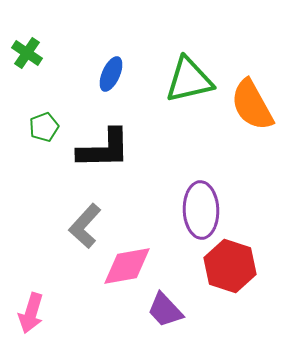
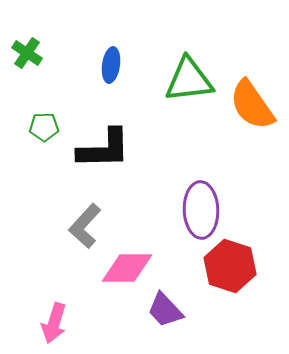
blue ellipse: moved 9 px up; rotated 16 degrees counterclockwise
green triangle: rotated 6 degrees clockwise
orange semicircle: rotated 6 degrees counterclockwise
green pentagon: rotated 20 degrees clockwise
pink diamond: moved 2 px down; rotated 10 degrees clockwise
pink arrow: moved 23 px right, 10 px down
